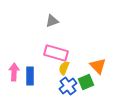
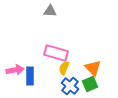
gray triangle: moved 2 px left, 10 px up; rotated 24 degrees clockwise
orange triangle: moved 5 px left, 2 px down
pink arrow: moved 1 px right, 2 px up; rotated 78 degrees clockwise
green square: moved 4 px right, 2 px down
blue cross: moved 2 px right; rotated 12 degrees counterclockwise
